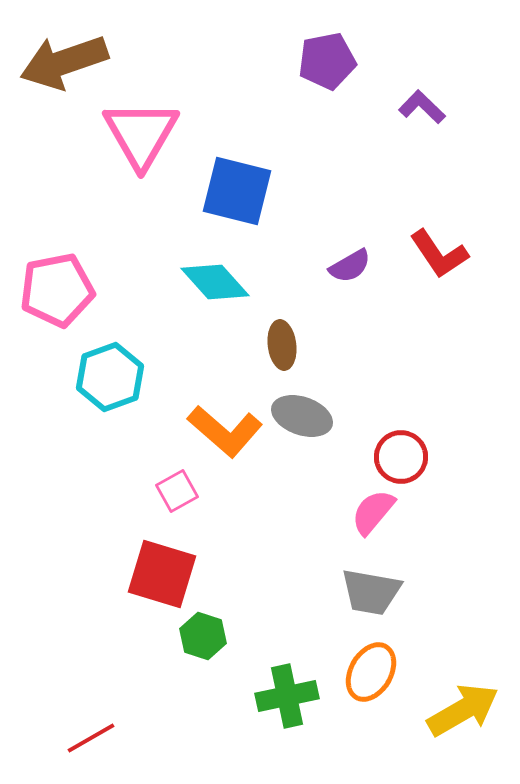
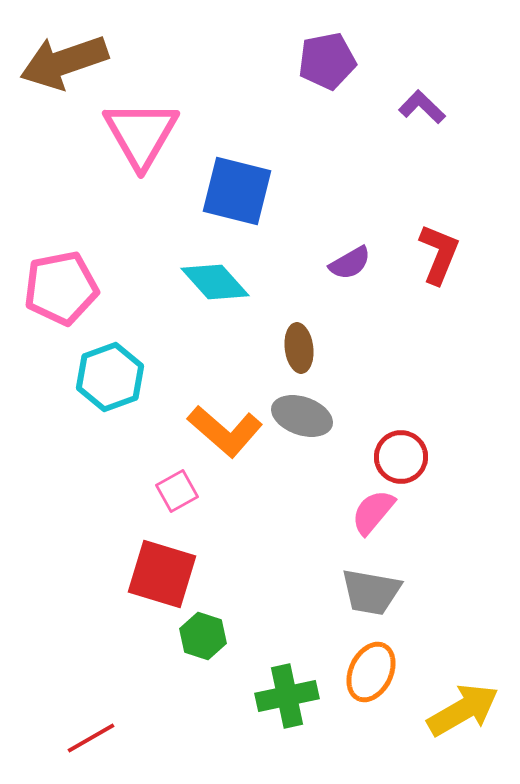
red L-shape: rotated 124 degrees counterclockwise
purple semicircle: moved 3 px up
pink pentagon: moved 4 px right, 2 px up
brown ellipse: moved 17 px right, 3 px down
orange ellipse: rotated 4 degrees counterclockwise
